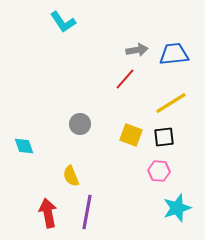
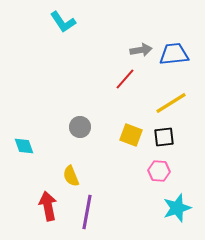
gray arrow: moved 4 px right
gray circle: moved 3 px down
red arrow: moved 7 px up
